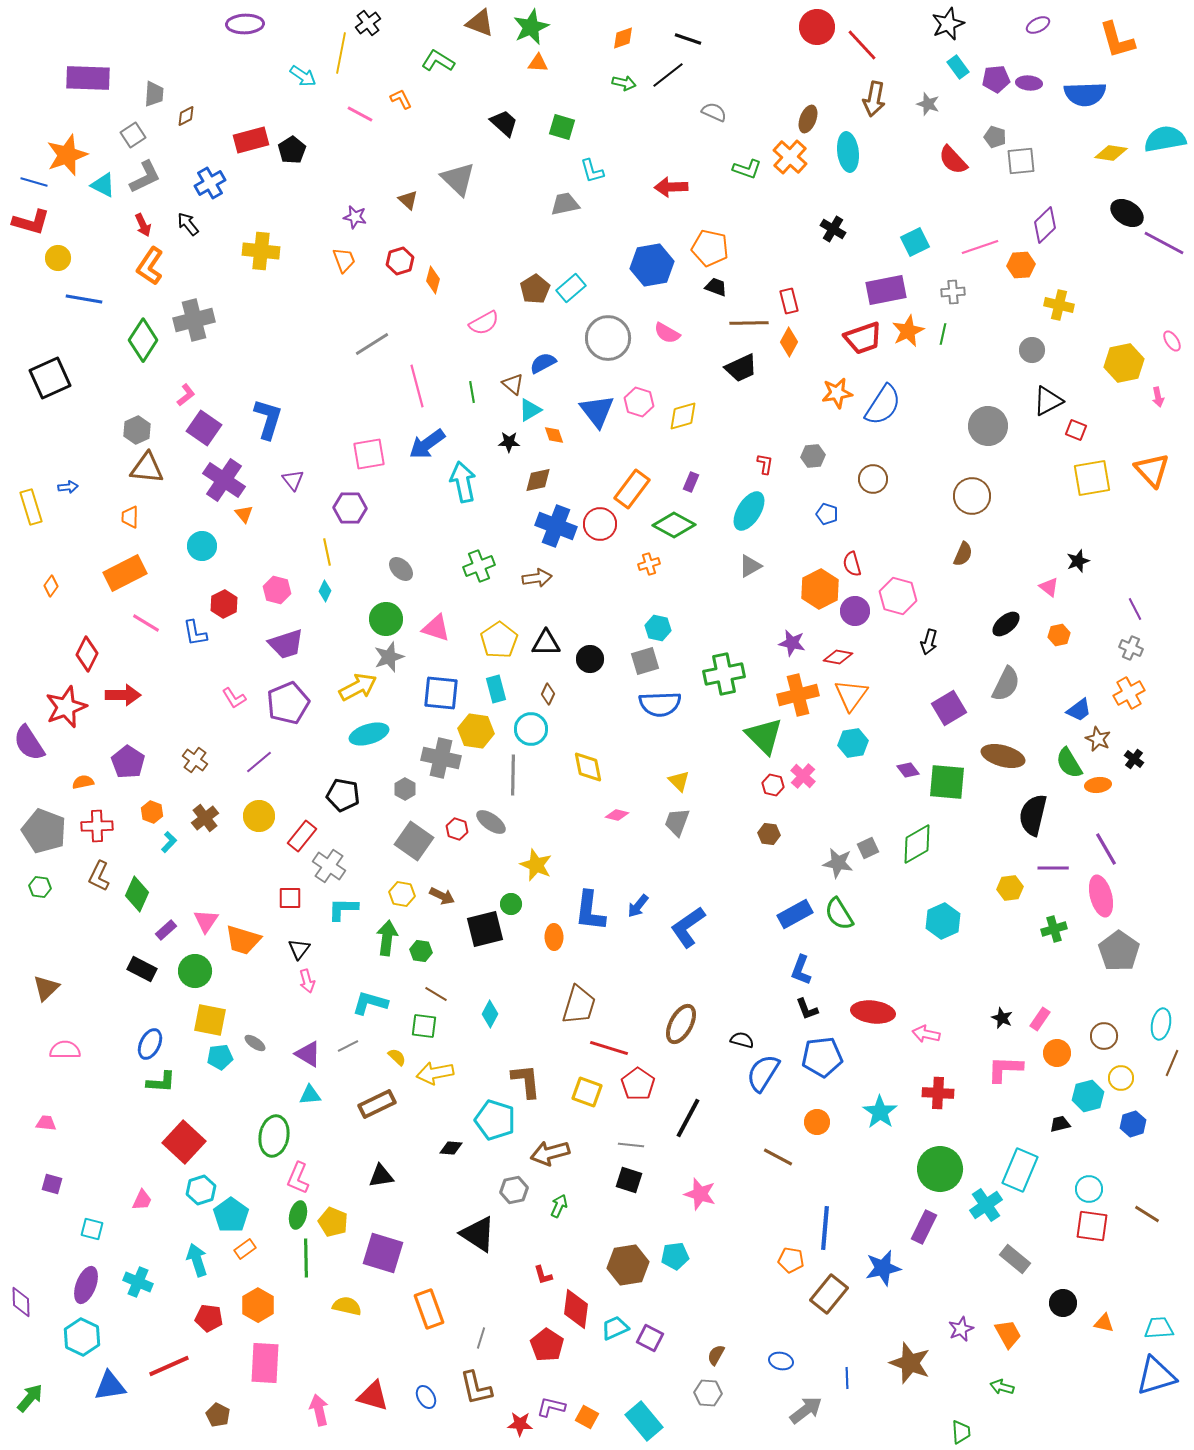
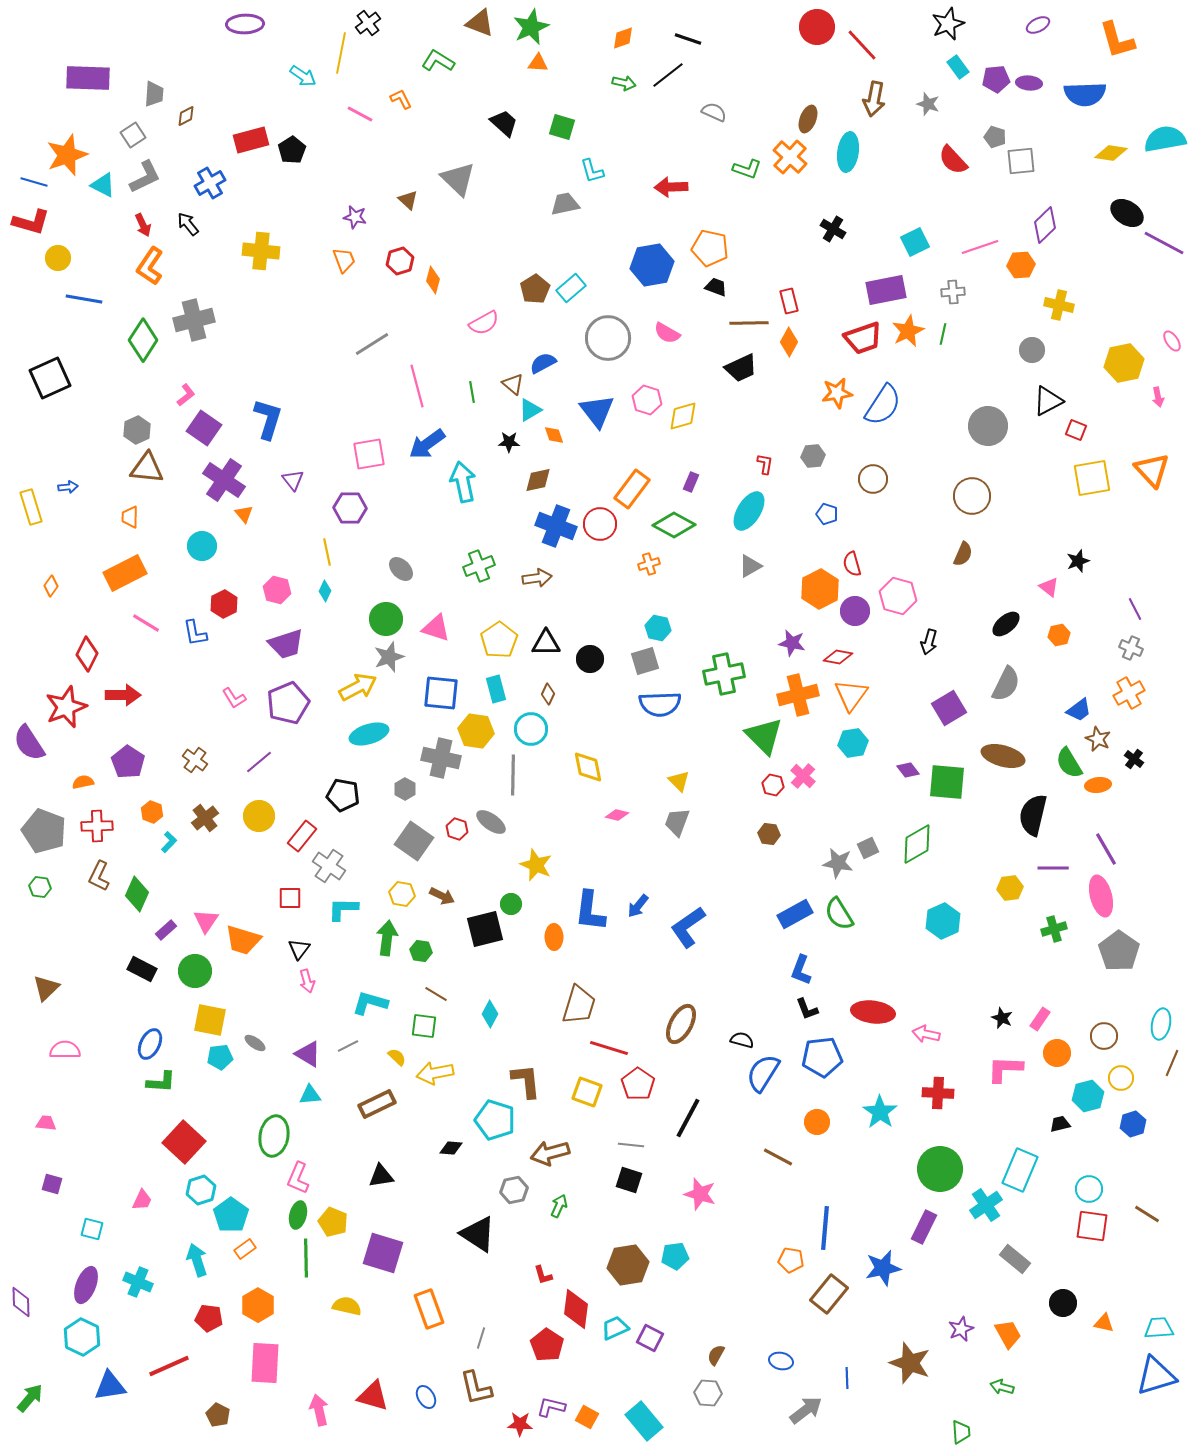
cyan ellipse at (848, 152): rotated 15 degrees clockwise
pink hexagon at (639, 402): moved 8 px right, 2 px up
